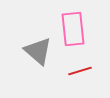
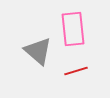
red line: moved 4 px left
